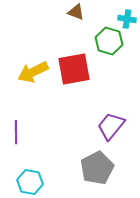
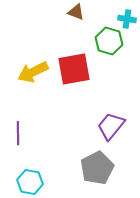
purple line: moved 2 px right, 1 px down
